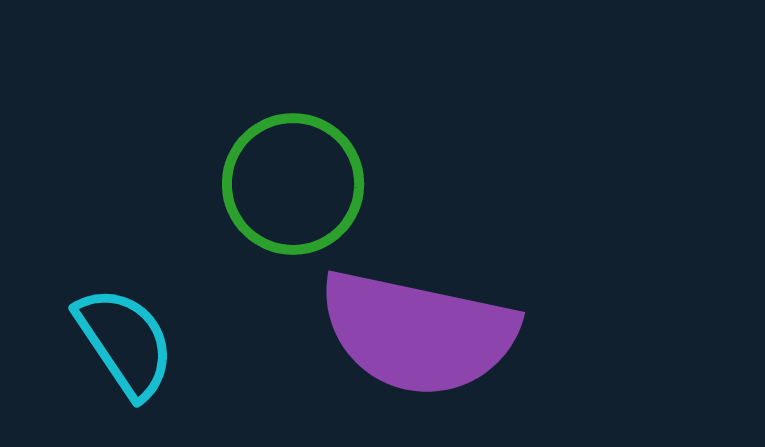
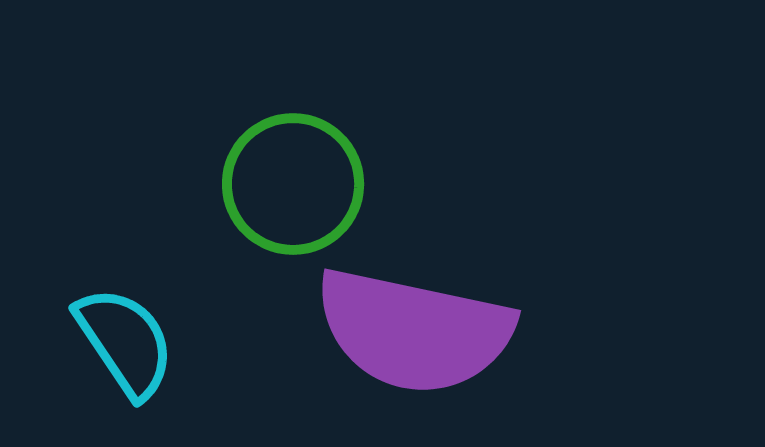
purple semicircle: moved 4 px left, 2 px up
